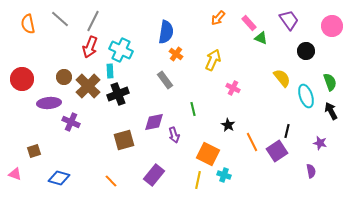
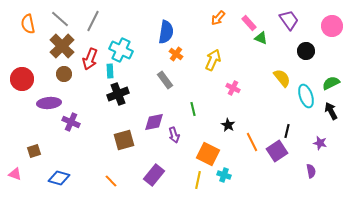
red arrow at (90, 47): moved 12 px down
brown circle at (64, 77): moved 3 px up
green semicircle at (330, 82): moved 1 px right, 1 px down; rotated 96 degrees counterclockwise
brown cross at (88, 86): moved 26 px left, 40 px up
